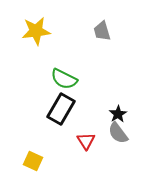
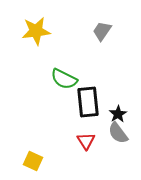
gray trapezoid: rotated 50 degrees clockwise
black rectangle: moved 27 px right, 7 px up; rotated 36 degrees counterclockwise
